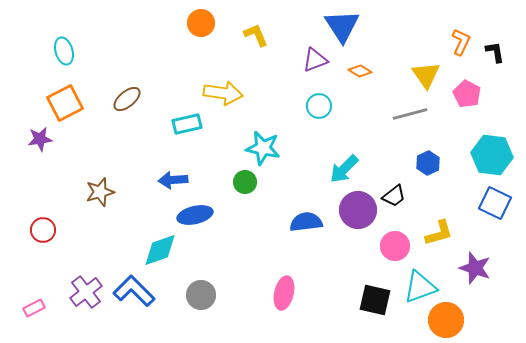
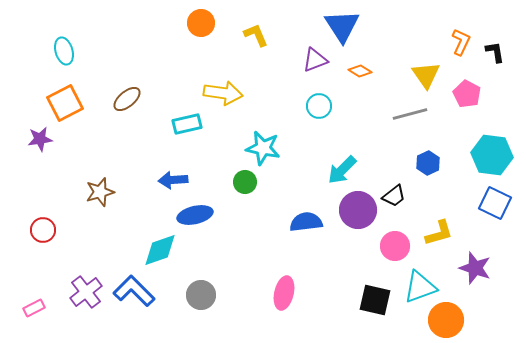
cyan arrow at (344, 169): moved 2 px left, 1 px down
